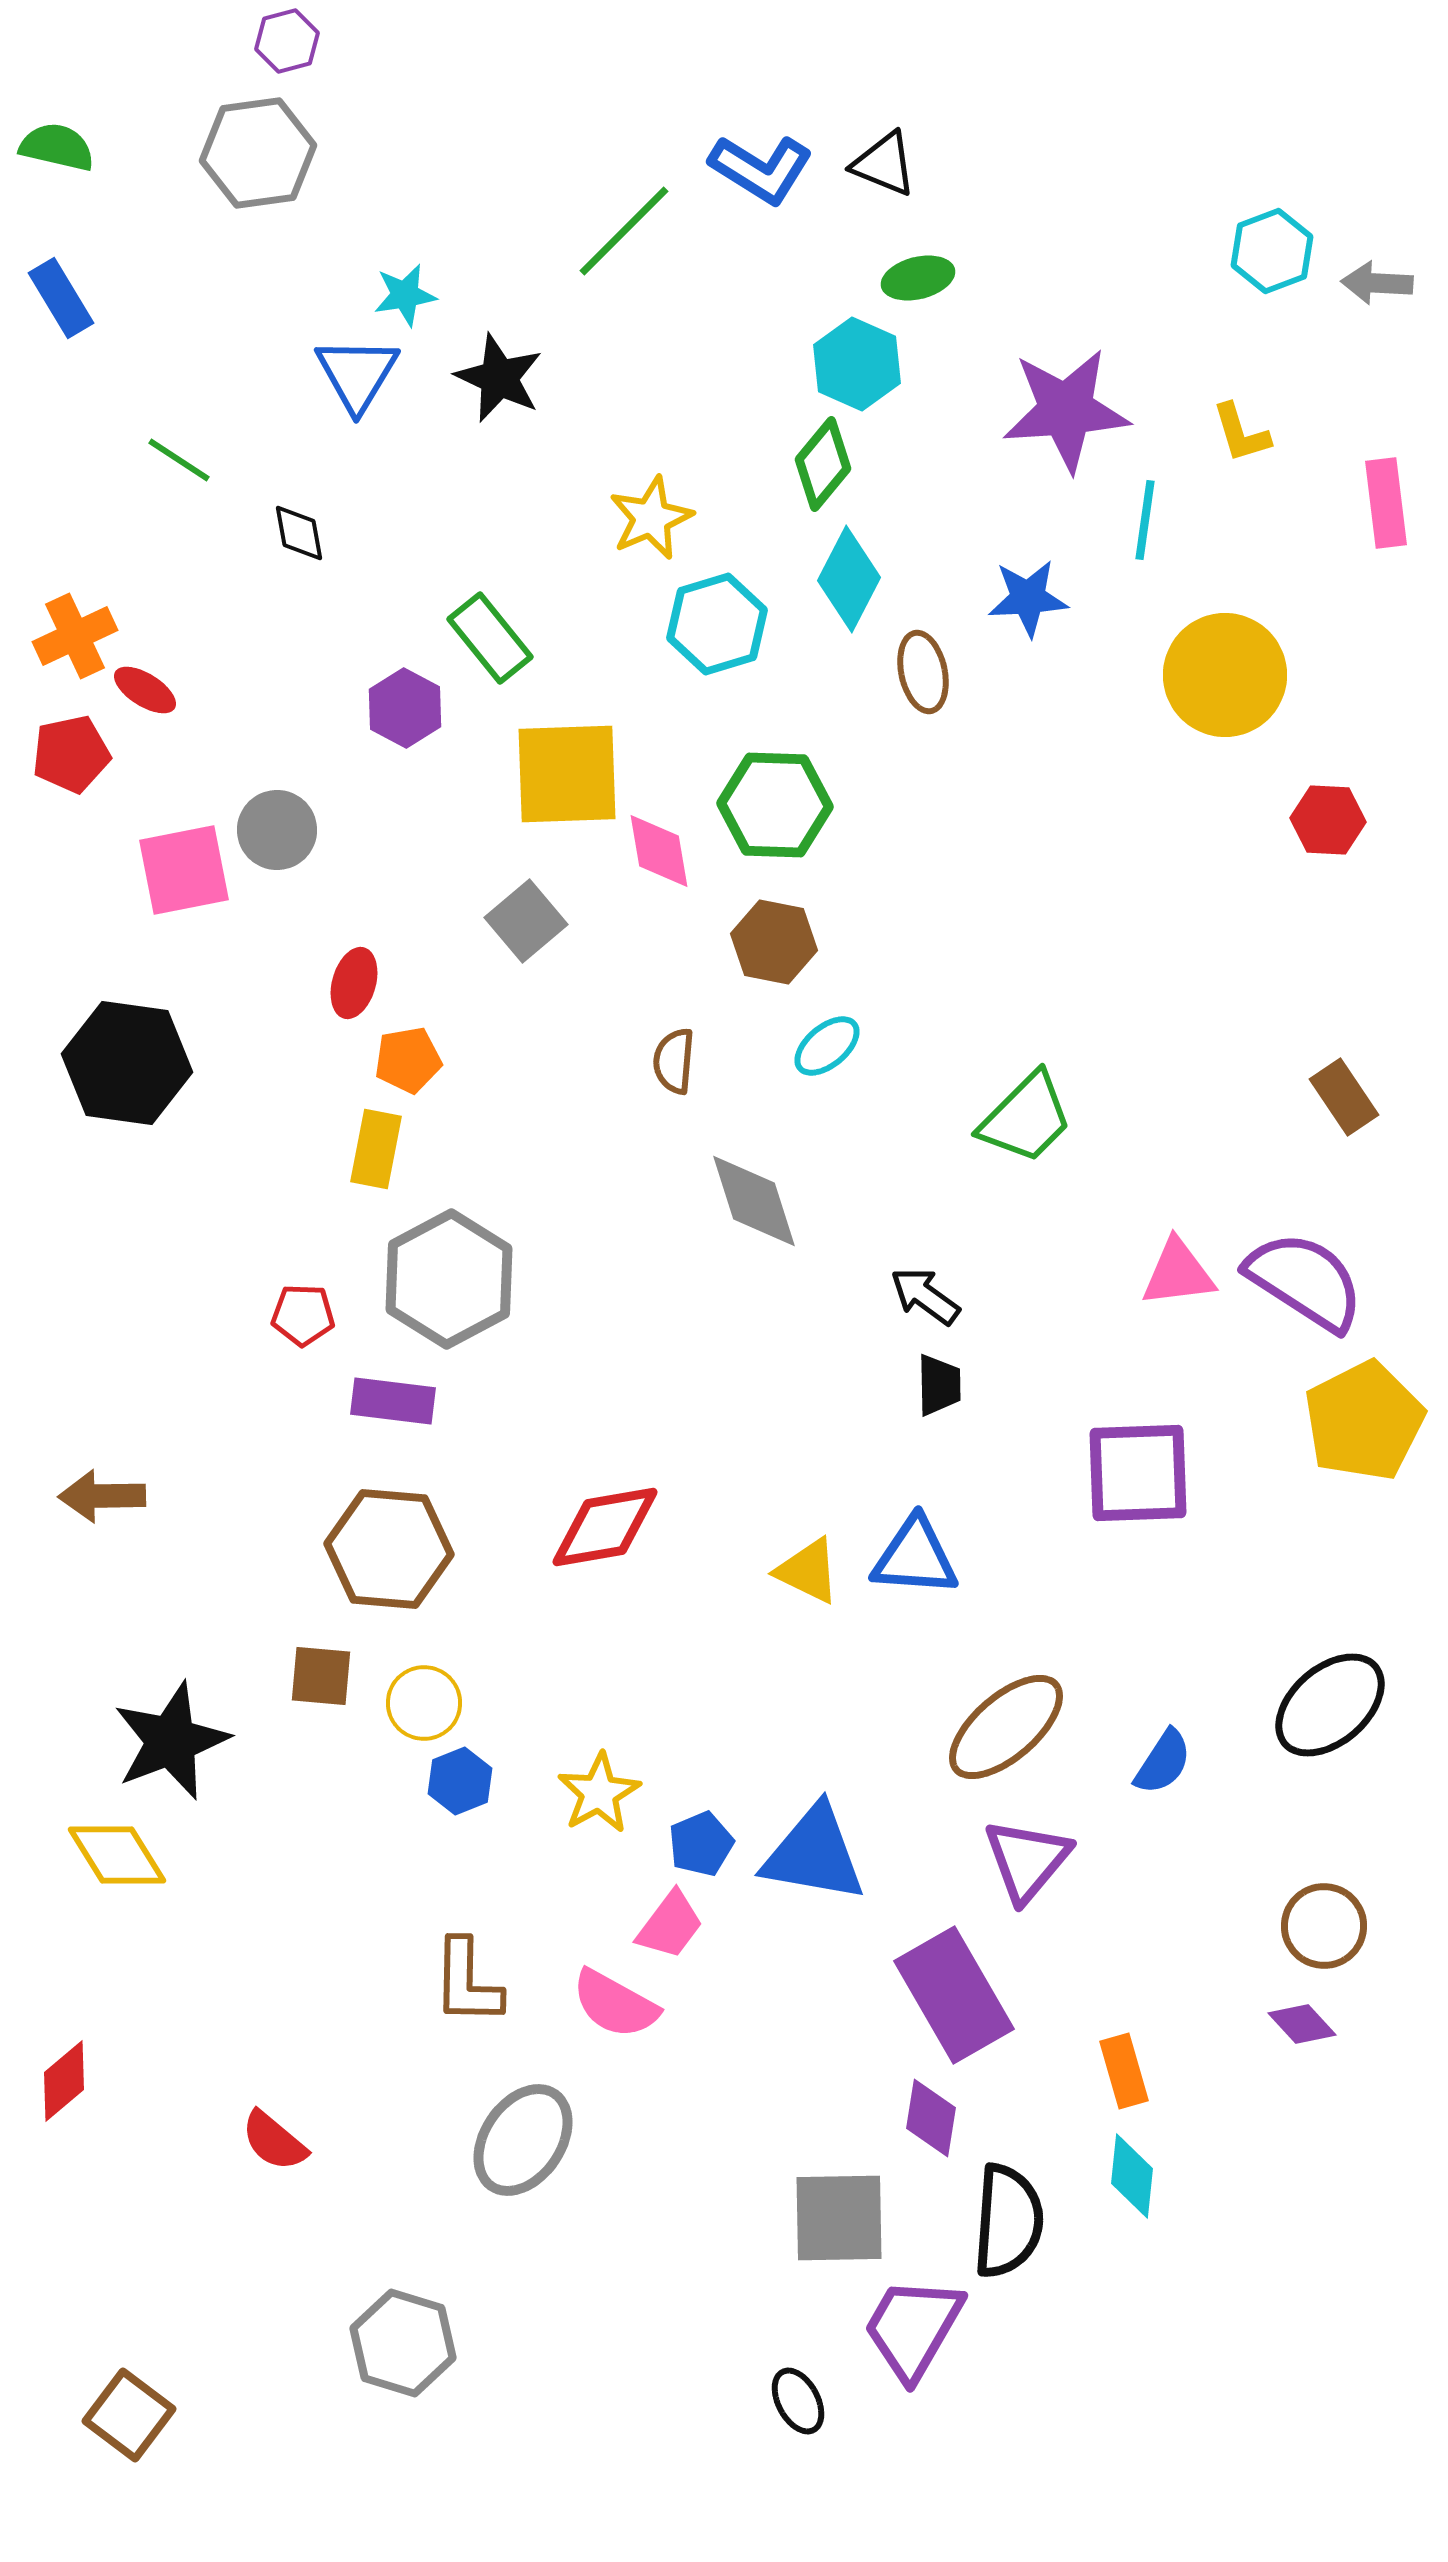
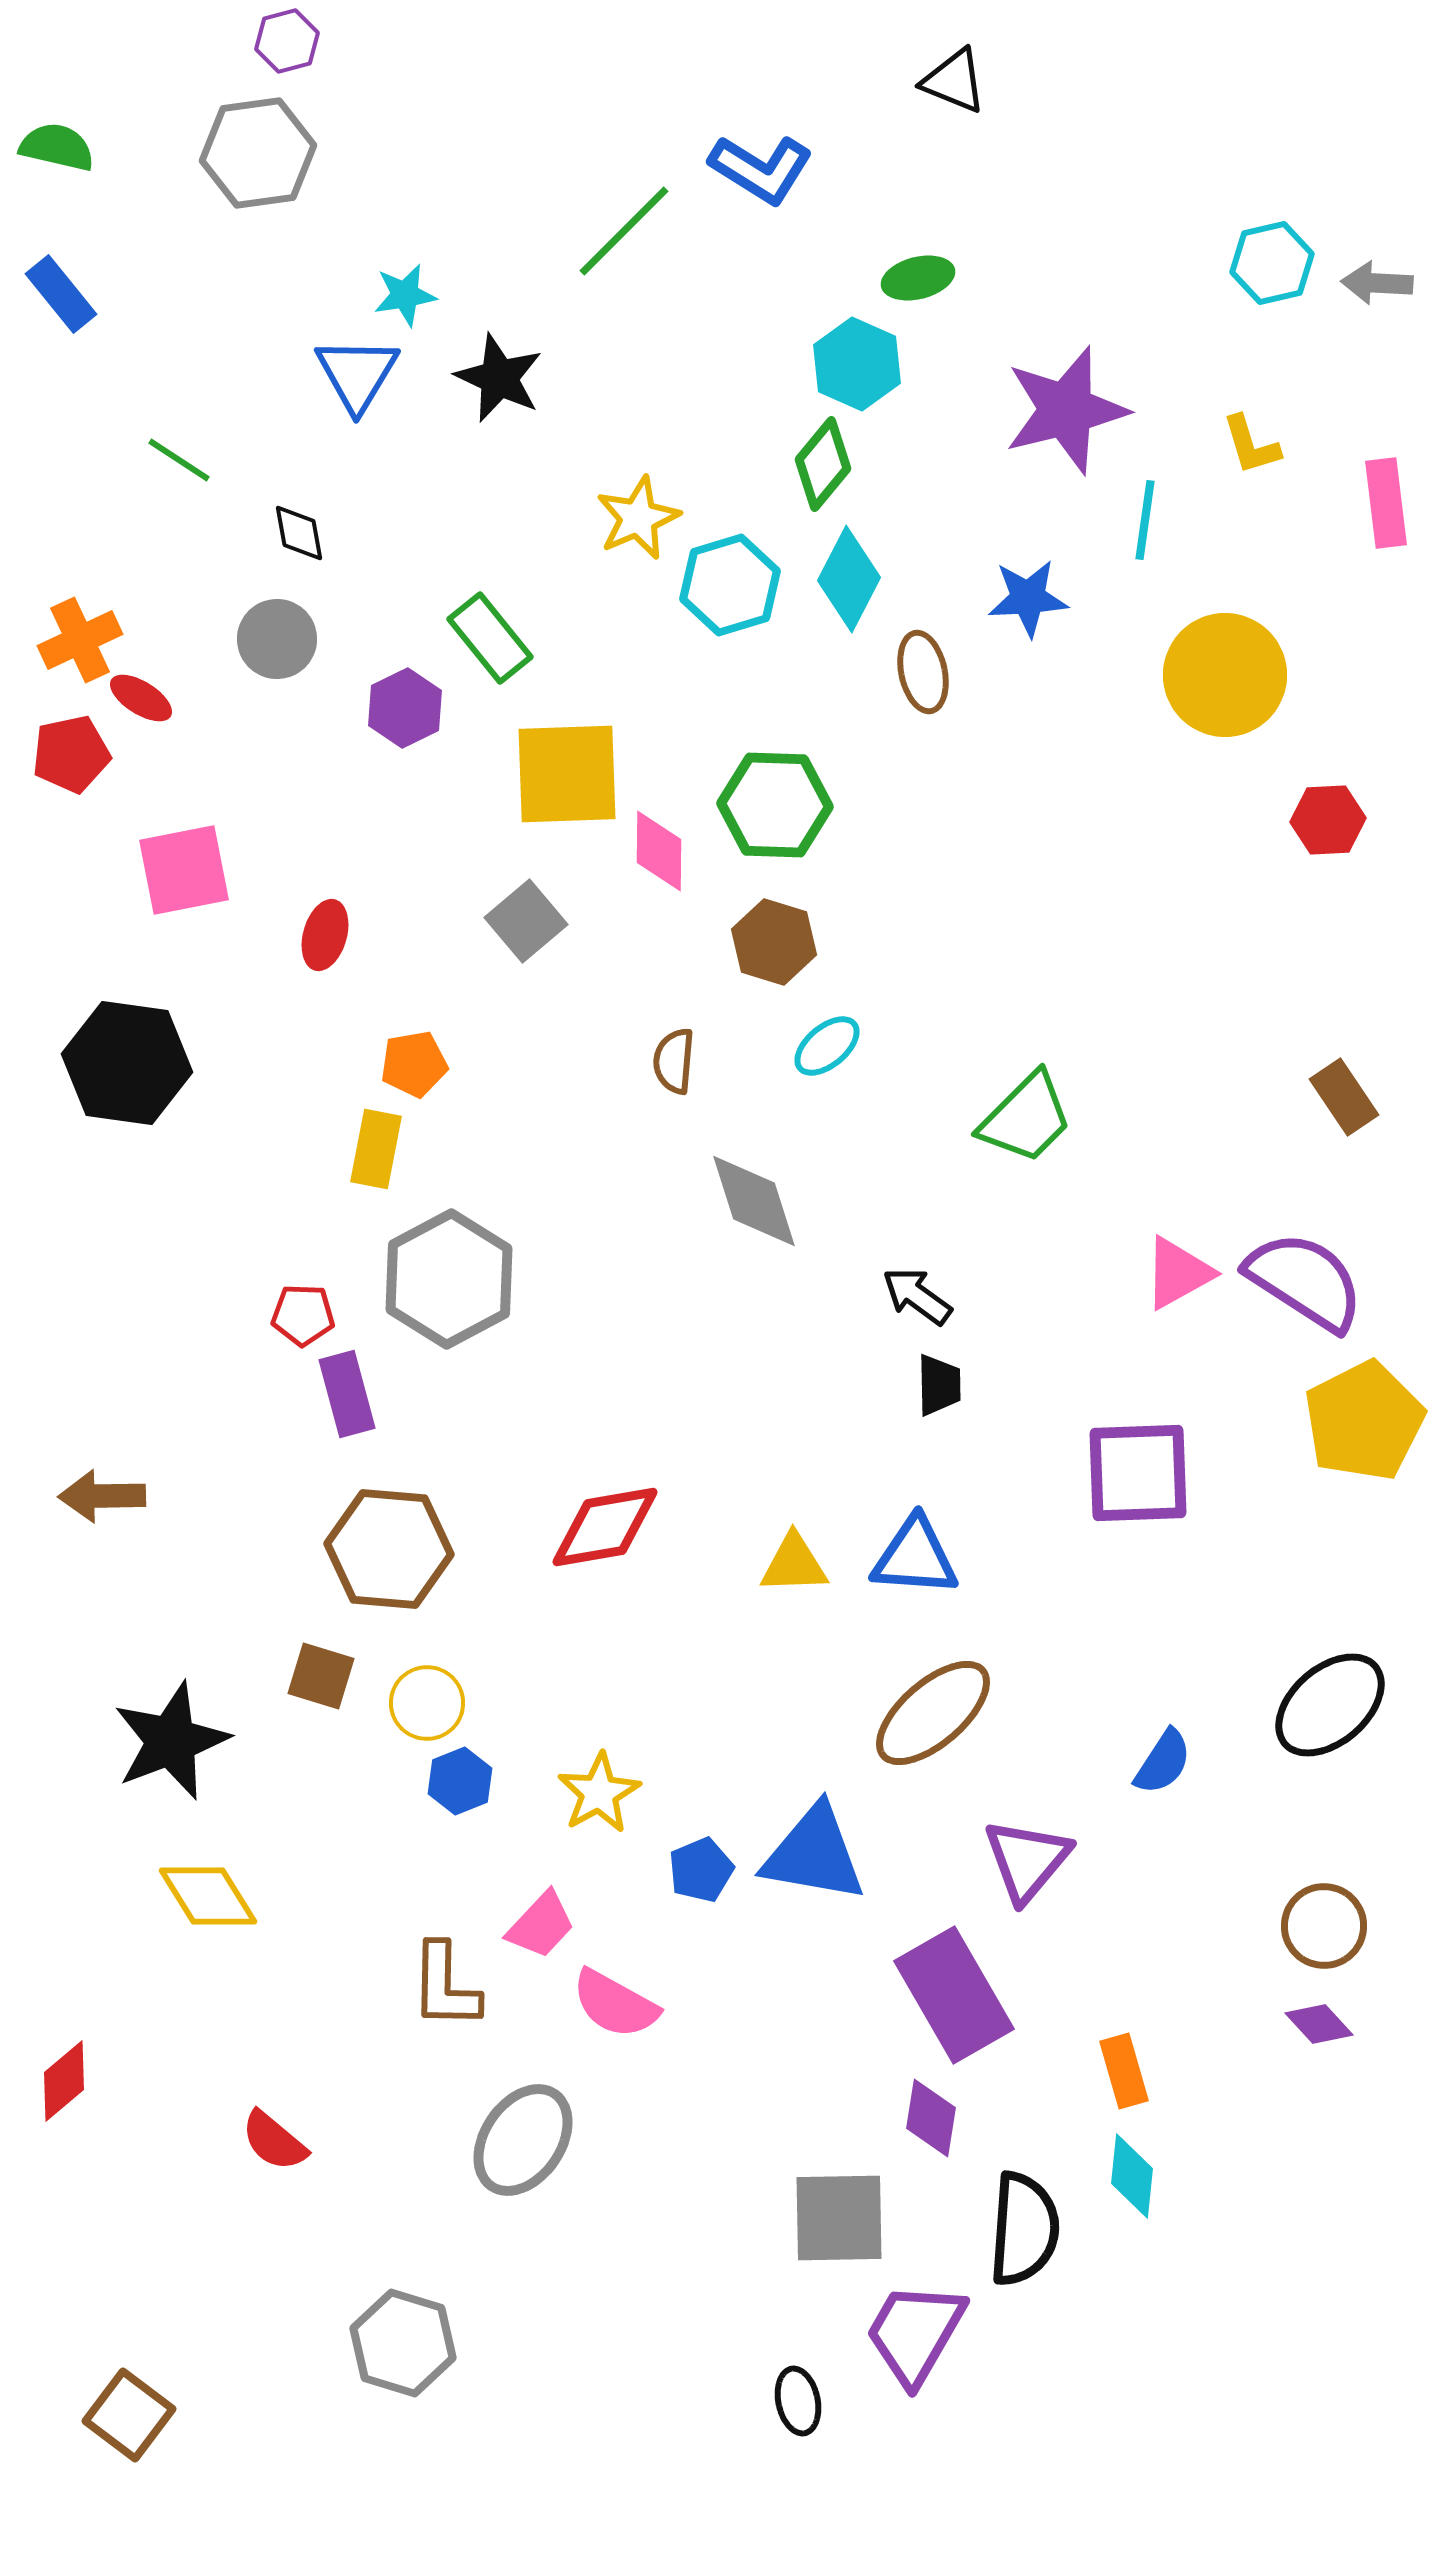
black triangle at (884, 164): moved 70 px right, 83 px up
cyan hexagon at (1272, 251): moved 12 px down; rotated 8 degrees clockwise
blue rectangle at (61, 298): moved 4 px up; rotated 8 degrees counterclockwise
purple star at (1066, 410): rotated 10 degrees counterclockwise
yellow L-shape at (1241, 433): moved 10 px right, 12 px down
yellow star at (651, 518): moved 13 px left
cyan hexagon at (717, 624): moved 13 px right, 39 px up
orange cross at (75, 636): moved 5 px right, 4 px down
red ellipse at (145, 690): moved 4 px left, 8 px down
purple hexagon at (405, 708): rotated 6 degrees clockwise
red hexagon at (1328, 820): rotated 6 degrees counterclockwise
gray circle at (277, 830): moved 191 px up
pink diamond at (659, 851): rotated 10 degrees clockwise
brown hexagon at (774, 942): rotated 6 degrees clockwise
red ellipse at (354, 983): moved 29 px left, 48 px up
orange pentagon at (408, 1060): moved 6 px right, 4 px down
pink triangle at (1178, 1273): rotated 22 degrees counterclockwise
black arrow at (925, 1296): moved 8 px left
purple rectangle at (393, 1401): moved 46 px left, 7 px up; rotated 68 degrees clockwise
yellow triangle at (808, 1571): moved 14 px left, 7 px up; rotated 28 degrees counterclockwise
brown square at (321, 1676): rotated 12 degrees clockwise
yellow circle at (424, 1703): moved 3 px right
brown ellipse at (1006, 1727): moved 73 px left, 14 px up
blue pentagon at (701, 1844): moved 26 px down
yellow diamond at (117, 1855): moved 91 px right, 41 px down
pink trapezoid at (670, 1925): moved 129 px left; rotated 6 degrees clockwise
brown L-shape at (467, 1982): moved 22 px left, 4 px down
purple diamond at (1302, 2024): moved 17 px right
black semicircle at (1008, 2221): moved 16 px right, 8 px down
purple trapezoid at (913, 2328): moved 2 px right, 5 px down
black ellipse at (798, 2401): rotated 16 degrees clockwise
